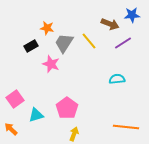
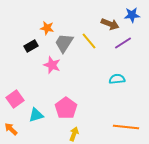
pink star: moved 1 px right, 1 px down
pink pentagon: moved 1 px left
